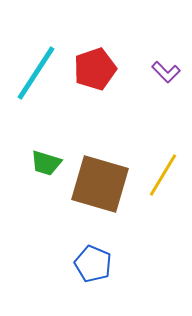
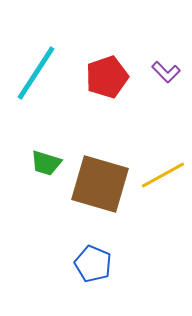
red pentagon: moved 12 px right, 8 px down
yellow line: rotated 30 degrees clockwise
